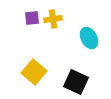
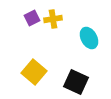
purple square: rotated 21 degrees counterclockwise
